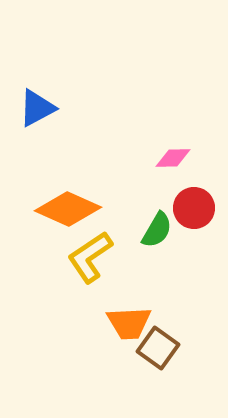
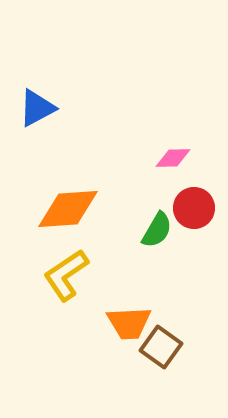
orange diamond: rotated 28 degrees counterclockwise
yellow L-shape: moved 24 px left, 18 px down
brown square: moved 3 px right, 1 px up
